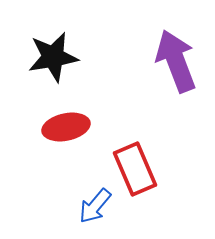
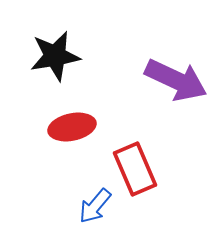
black star: moved 2 px right, 1 px up
purple arrow: moved 19 px down; rotated 136 degrees clockwise
red ellipse: moved 6 px right
